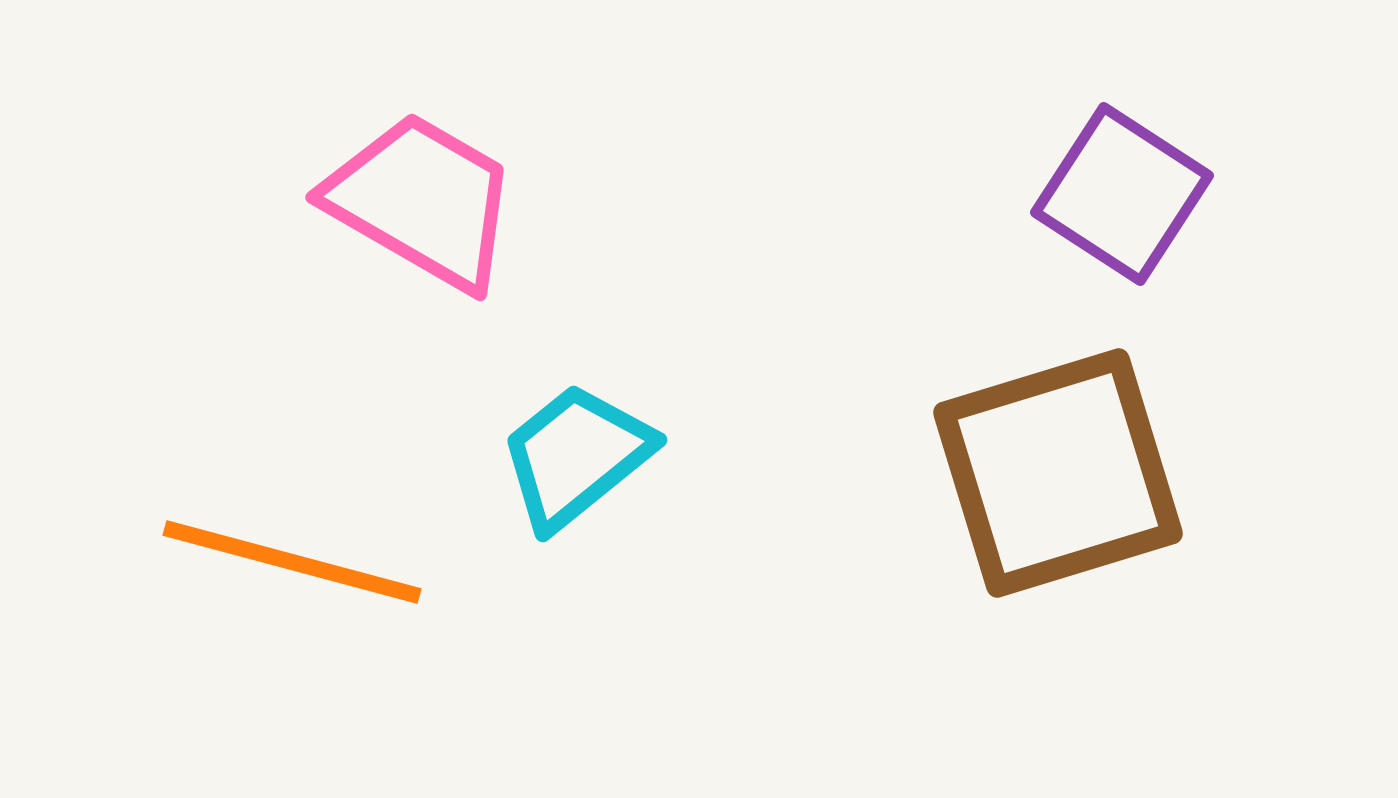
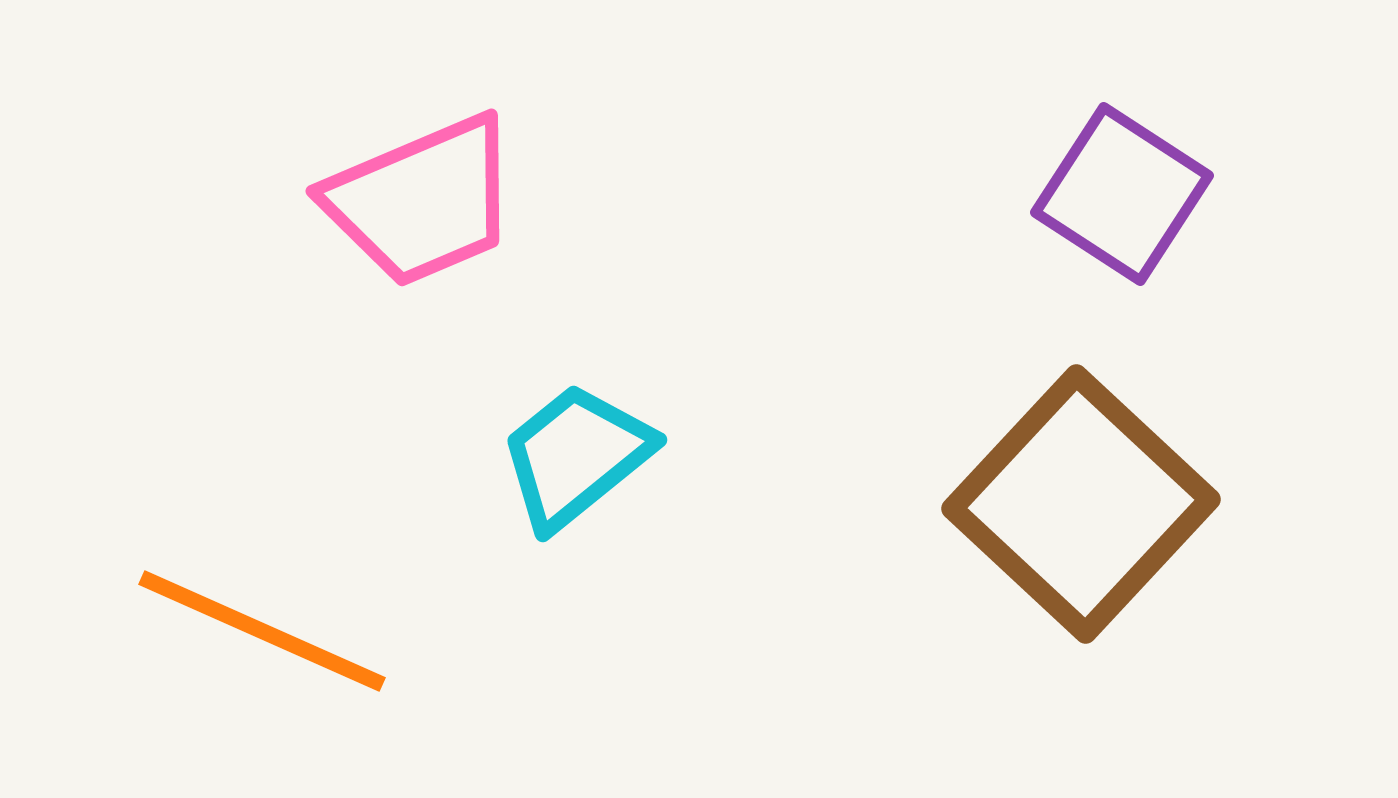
pink trapezoid: rotated 127 degrees clockwise
brown square: moved 23 px right, 31 px down; rotated 30 degrees counterclockwise
orange line: moved 30 px left, 69 px down; rotated 9 degrees clockwise
